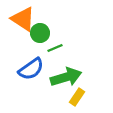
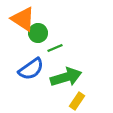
green circle: moved 2 px left
yellow rectangle: moved 4 px down
